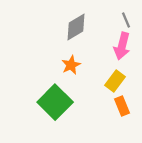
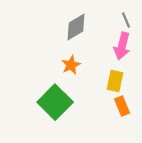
yellow rectangle: rotated 25 degrees counterclockwise
